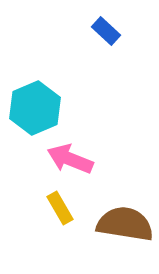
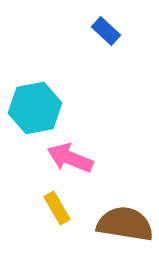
cyan hexagon: rotated 12 degrees clockwise
pink arrow: moved 1 px up
yellow rectangle: moved 3 px left
